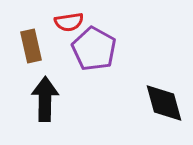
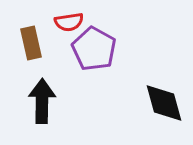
brown rectangle: moved 3 px up
black arrow: moved 3 px left, 2 px down
